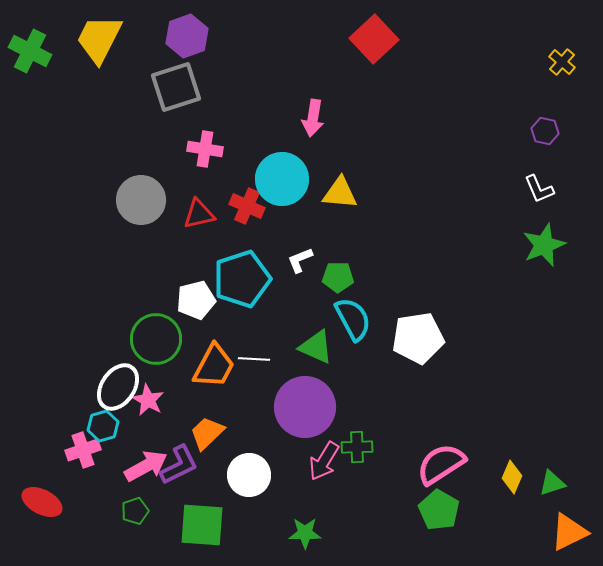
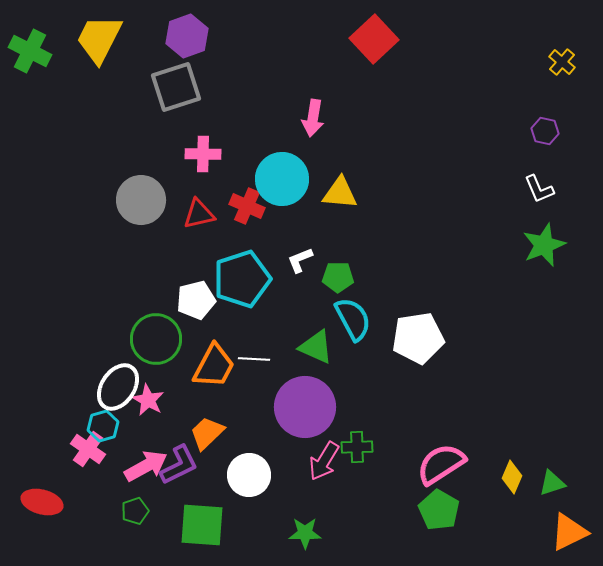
pink cross at (205, 149): moved 2 px left, 5 px down; rotated 8 degrees counterclockwise
pink cross at (83, 450): moved 5 px right, 1 px up; rotated 36 degrees counterclockwise
red ellipse at (42, 502): rotated 12 degrees counterclockwise
